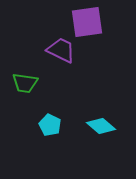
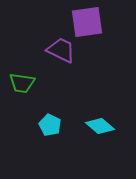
green trapezoid: moved 3 px left
cyan diamond: moved 1 px left
